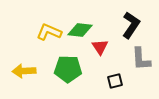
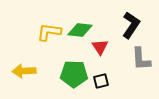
yellow L-shape: rotated 15 degrees counterclockwise
green pentagon: moved 6 px right, 5 px down
black square: moved 14 px left
